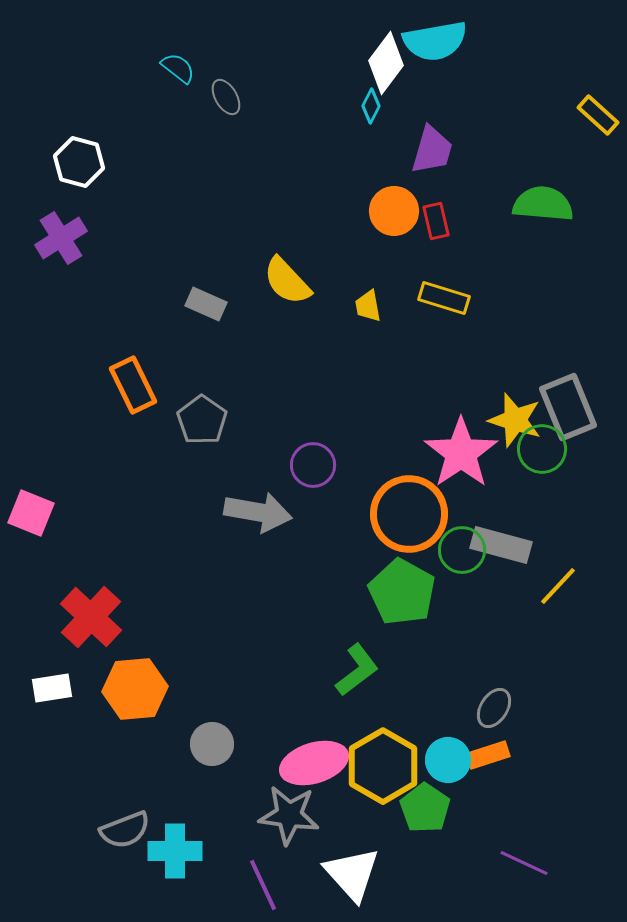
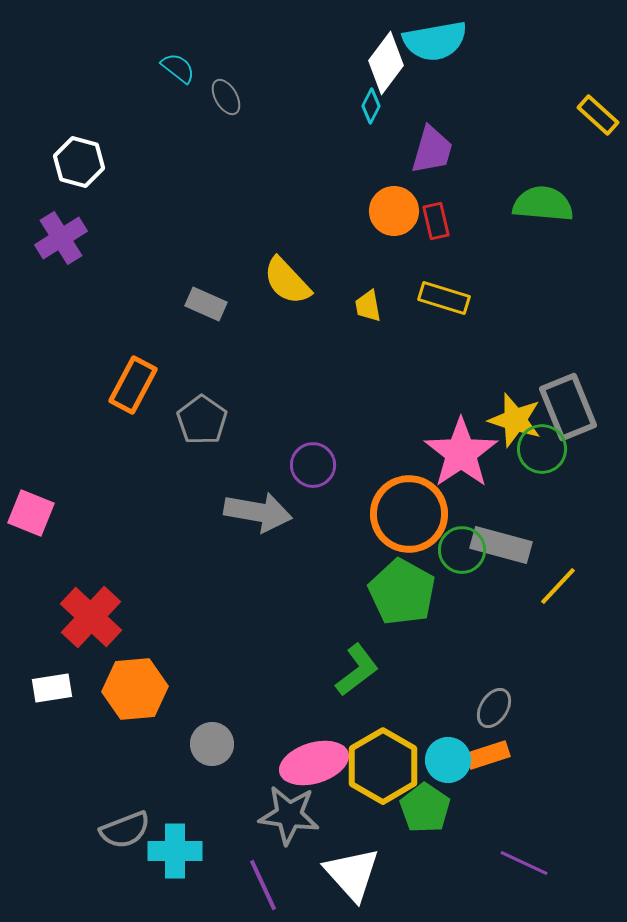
orange rectangle at (133, 385): rotated 54 degrees clockwise
